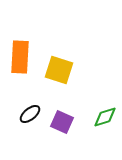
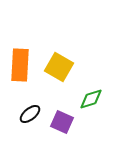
orange rectangle: moved 8 px down
yellow square: moved 3 px up; rotated 12 degrees clockwise
green diamond: moved 14 px left, 18 px up
